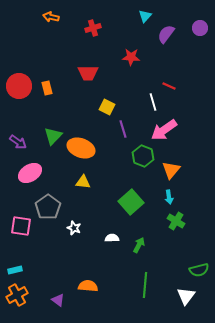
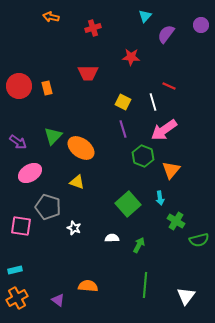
purple circle: moved 1 px right, 3 px up
yellow square: moved 16 px right, 5 px up
orange ellipse: rotated 16 degrees clockwise
yellow triangle: moved 6 px left; rotated 14 degrees clockwise
cyan arrow: moved 9 px left, 1 px down
green square: moved 3 px left, 2 px down
gray pentagon: rotated 20 degrees counterclockwise
green semicircle: moved 30 px up
orange cross: moved 3 px down
